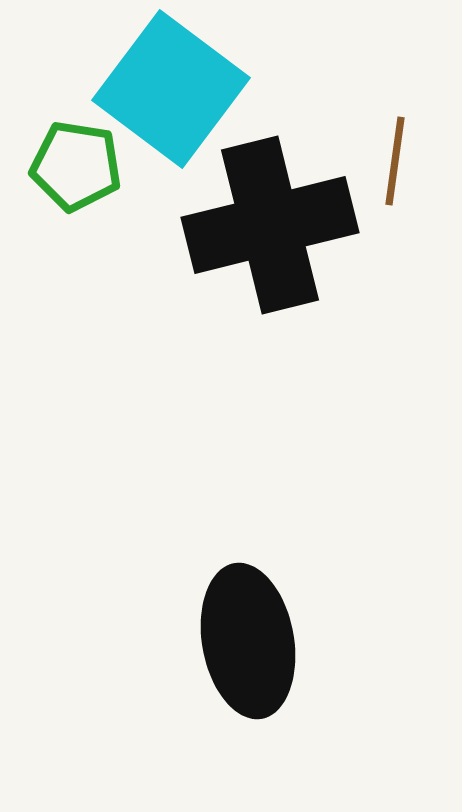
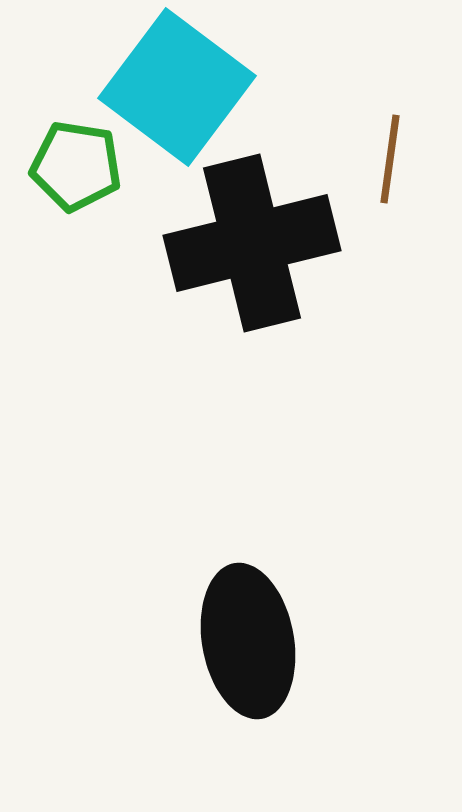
cyan square: moved 6 px right, 2 px up
brown line: moved 5 px left, 2 px up
black cross: moved 18 px left, 18 px down
